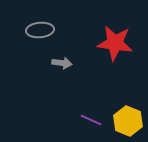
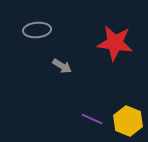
gray ellipse: moved 3 px left
gray arrow: moved 3 px down; rotated 24 degrees clockwise
purple line: moved 1 px right, 1 px up
